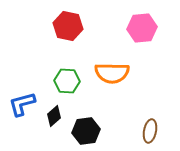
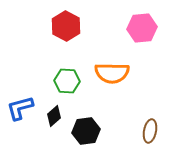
red hexagon: moved 2 px left; rotated 16 degrees clockwise
blue L-shape: moved 2 px left, 4 px down
